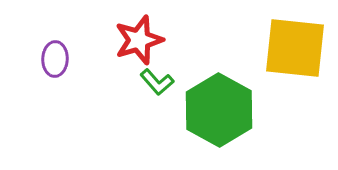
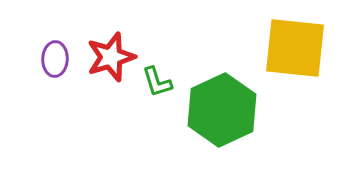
red star: moved 28 px left, 17 px down
green L-shape: rotated 24 degrees clockwise
green hexagon: moved 3 px right; rotated 6 degrees clockwise
